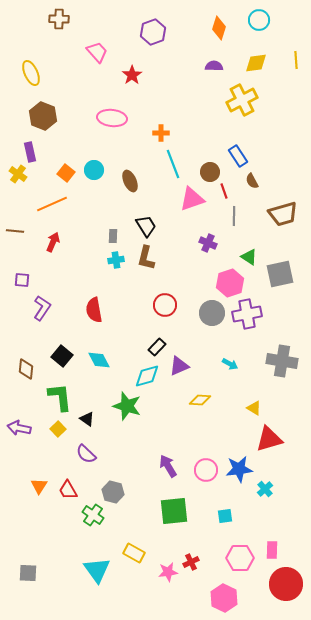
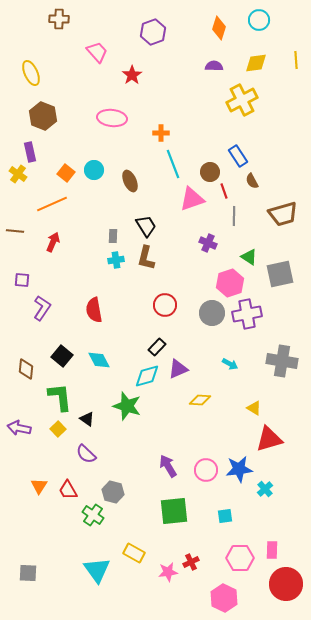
purple triangle at (179, 366): moved 1 px left, 3 px down
